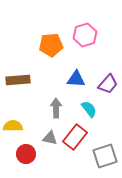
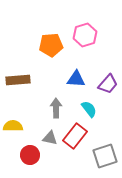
red rectangle: moved 1 px up
red circle: moved 4 px right, 1 px down
